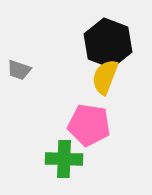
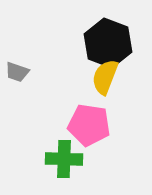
gray trapezoid: moved 2 px left, 2 px down
